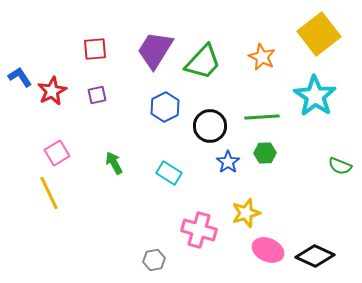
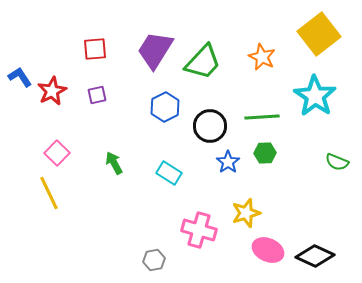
pink square: rotated 15 degrees counterclockwise
green semicircle: moved 3 px left, 4 px up
